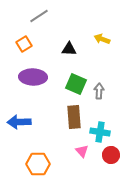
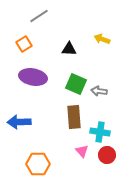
purple ellipse: rotated 8 degrees clockwise
gray arrow: rotated 84 degrees counterclockwise
red circle: moved 4 px left
